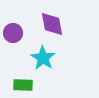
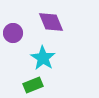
purple diamond: moved 1 px left, 2 px up; rotated 12 degrees counterclockwise
green rectangle: moved 10 px right; rotated 24 degrees counterclockwise
